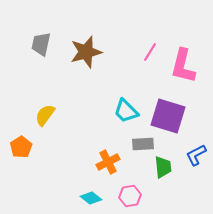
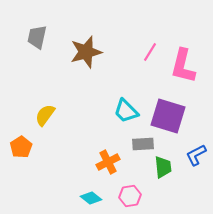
gray trapezoid: moved 4 px left, 7 px up
